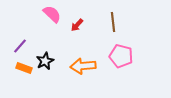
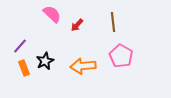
pink pentagon: rotated 15 degrees clockwise
orange rectangle: rotated 49 degrees clockwise
